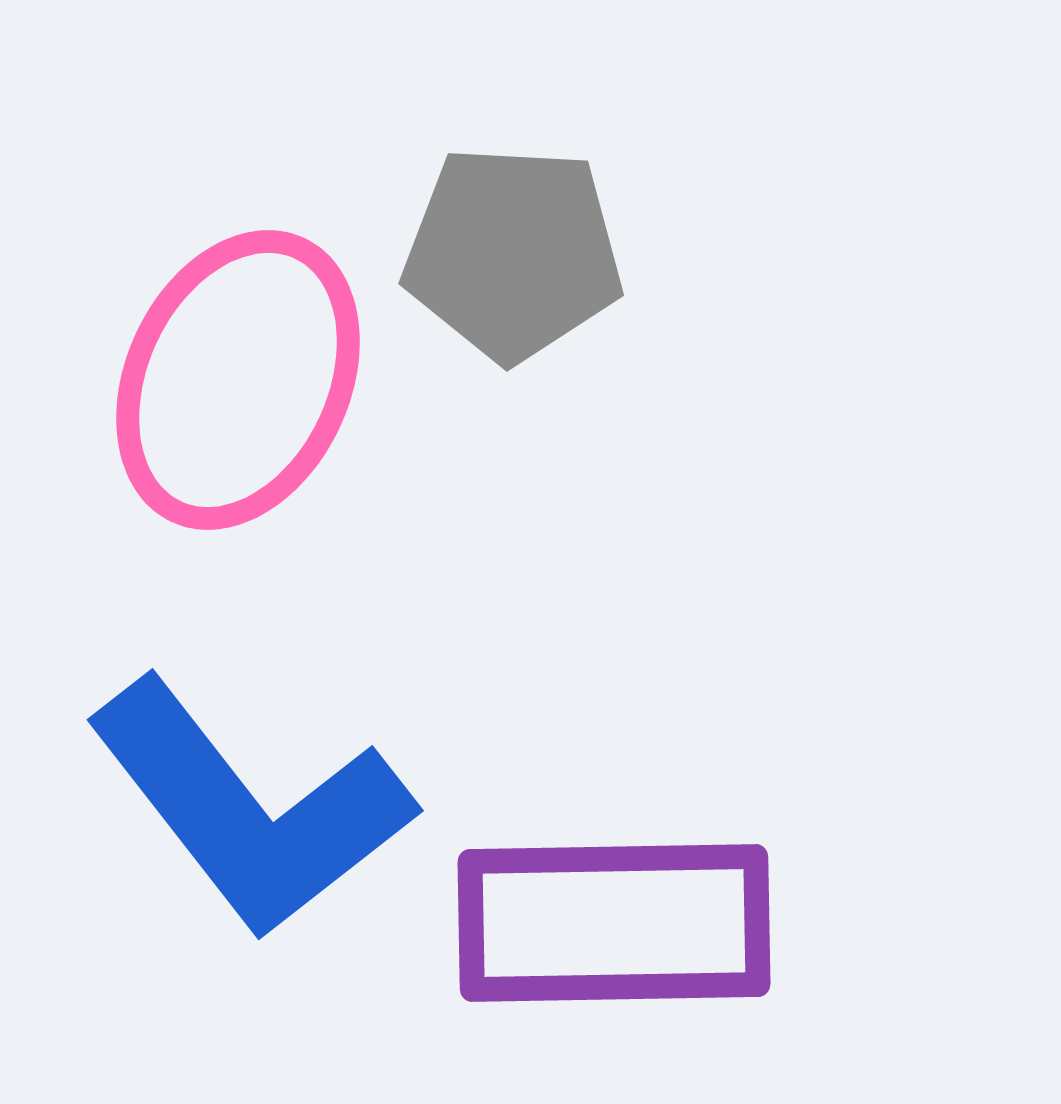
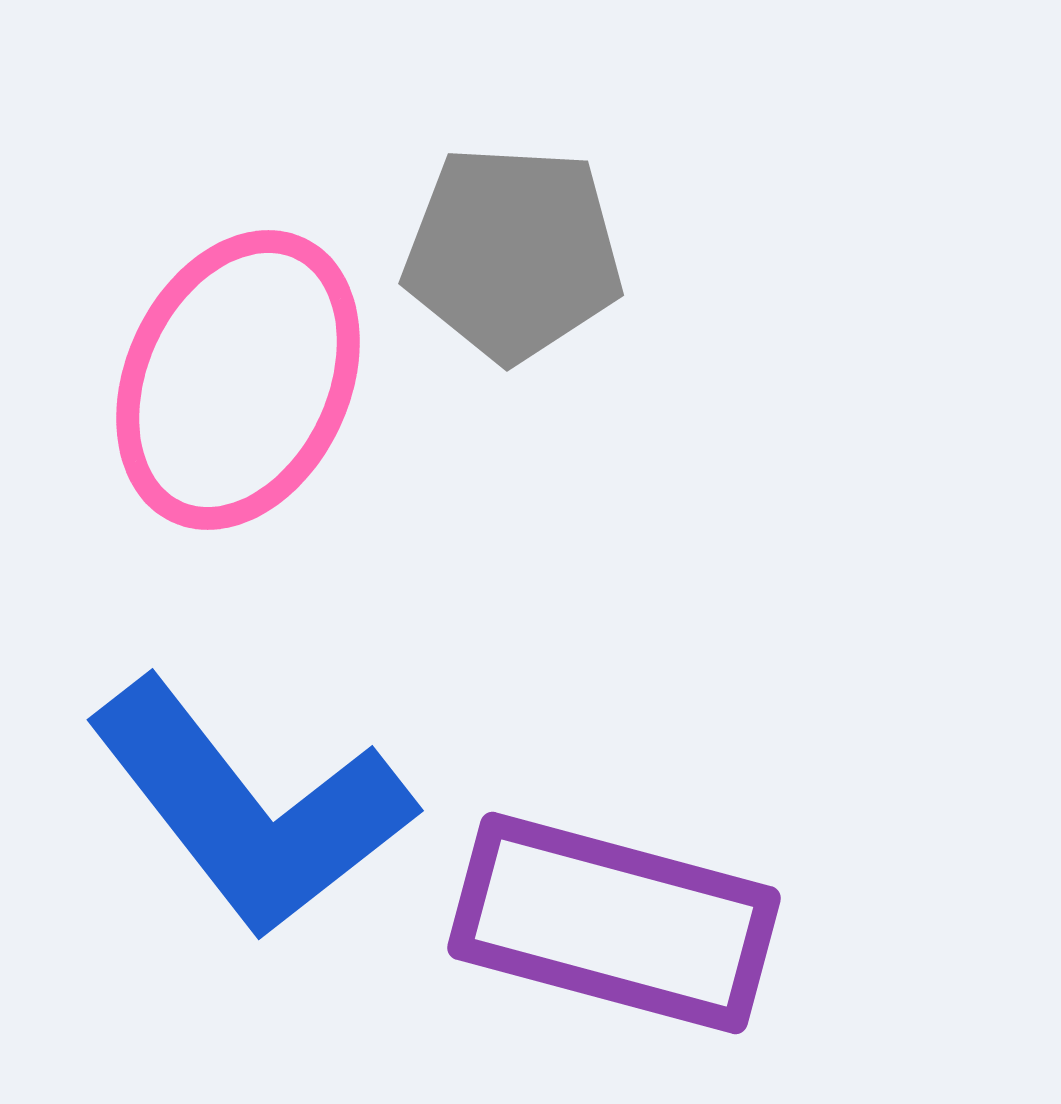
purple rectangle: rotated 16 degrees clockwise
